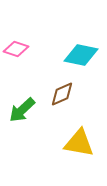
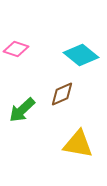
cyan diamond: rotated 28 degrees clockwise
yellow triangle: moved 1 px left, 1 px down
